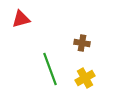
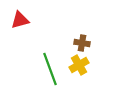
red triangle: moved 1 px left, 1 px down
yellow cross: moved 6 px left, 13 px up
